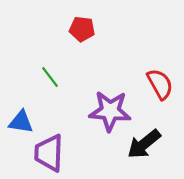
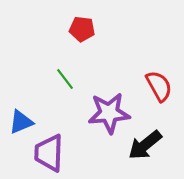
green line: moved 15 px right, 2 px down
red semicircle: moved 1 px left, 2 px down
purple star: moved 1 px left, 2 px down; rotated 9 degrees counterclockwise
blue triangle: rotated 32 degrees counterclockwise
black arrow: moved 1 px right, 1 px down
